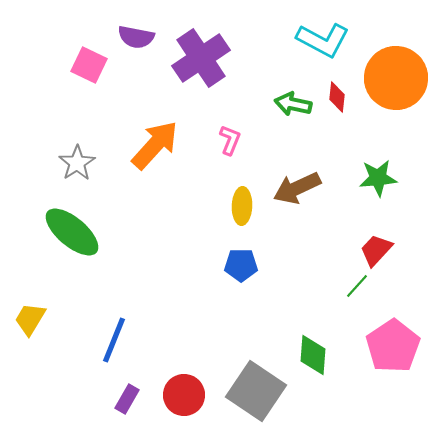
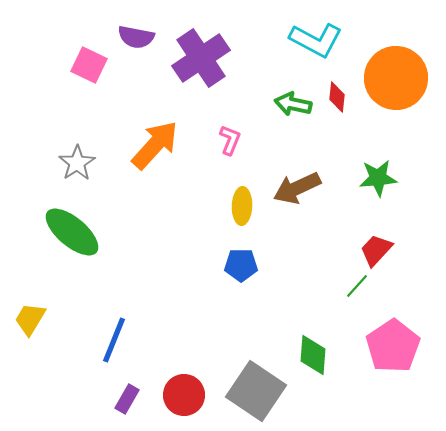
cyan L-shape: moved 7 px left
